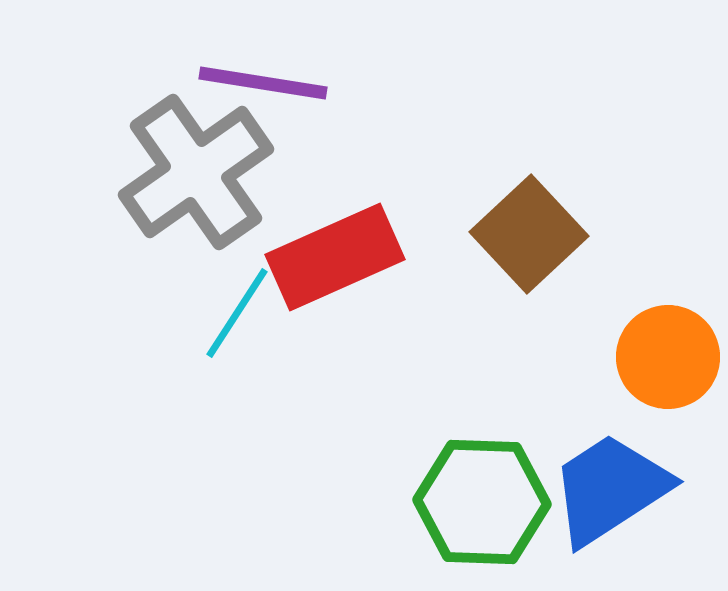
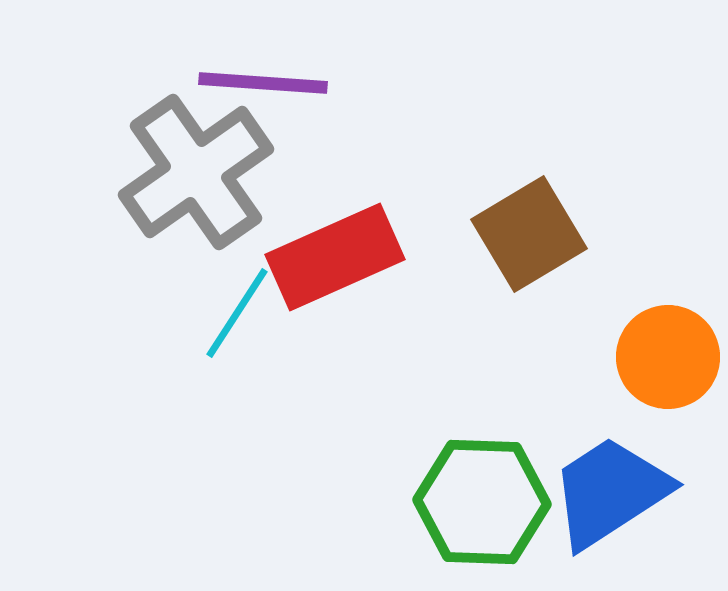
purple line: rotated 5 degrees counterclockwise
brown square: rotated 12 degrees clockwise
blue trapezoid: moved 3 px down
